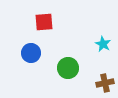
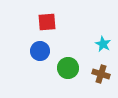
red square: moved 3 px right
blue circle: moved 9 px right, 2 px up
brown cross: moved 4 px left, 9 px up; rotated 30 degrees clockwise
